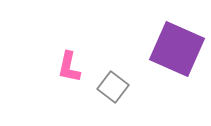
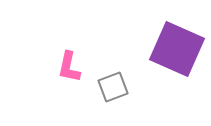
gray square: rotated 32 degrees clockwise
